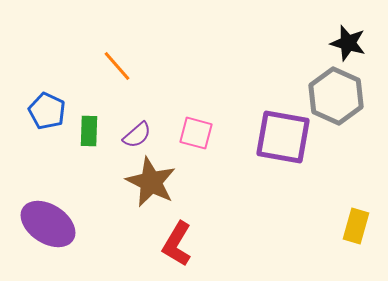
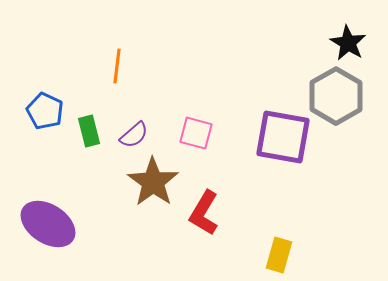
black star: rotated 15 degrees clockwise
orange line: rotated 48 degrees clockwise
gray hexagon: rotated 6 degrees clockwise
blue pentagon: moved 2 px left
green rectangle: rotated 16 degrees counterclockwise
purple semicircle: moved 3 px left
brown star: moved 2 px right; rotated 9 degrees clockwise
yellow rectangle: moved 77 px left, 29 px down
red L-shape: moved 27 px right, 31 px up
